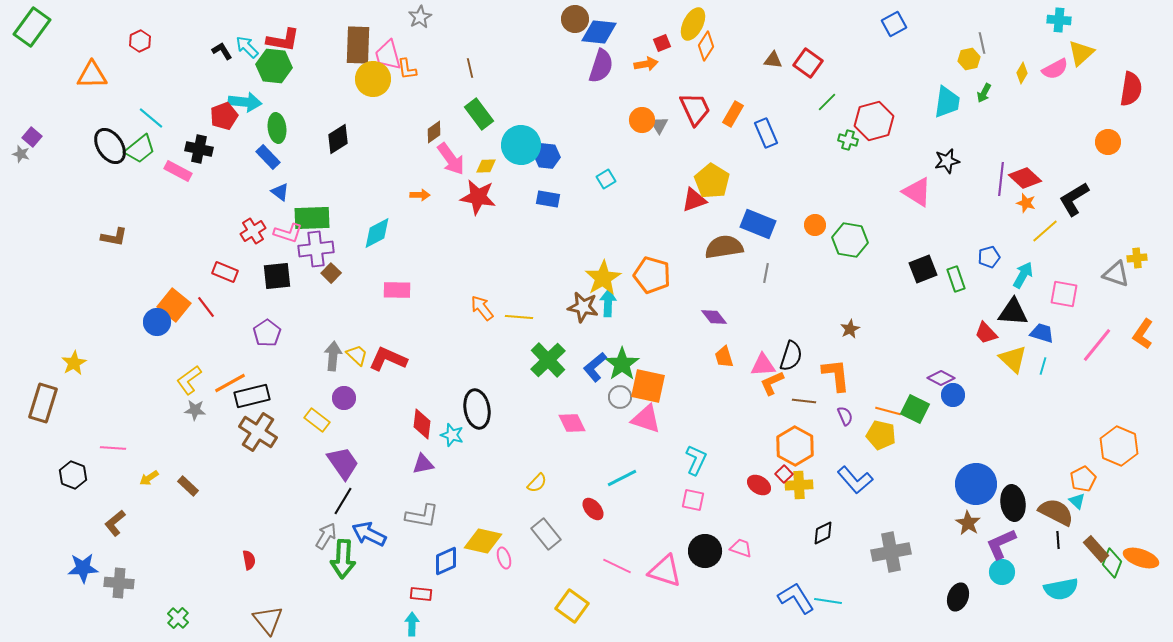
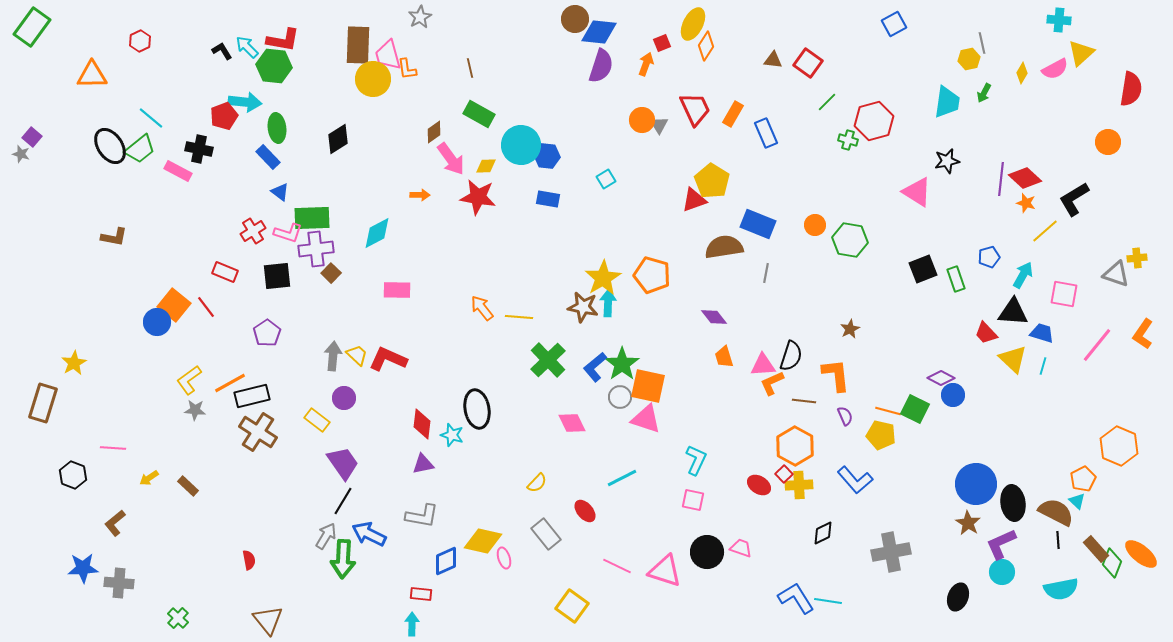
orange arrow at (646, 64): rotated 60 degrees counterclockwise
green rectangle at (479, 114): rotated 24 degrees counterclockwise
red ellipse at (593, 509): moved 8 px left, 2 px down
black circle at (705, 551): moved 2 px right, 1 px down
orange ellipse at (1141, 558): moved 4 px up; rotated 20 degrees clockwise
